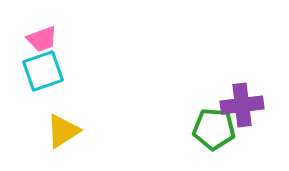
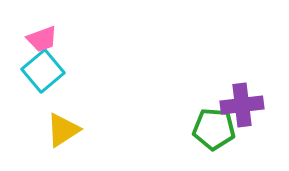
cyan square: rotated 21 degrees counterclockwise
yellow triangle: moved 1 px up
